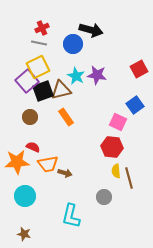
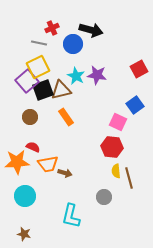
red cross: moved 10 px right
black square: moved 1 px up
